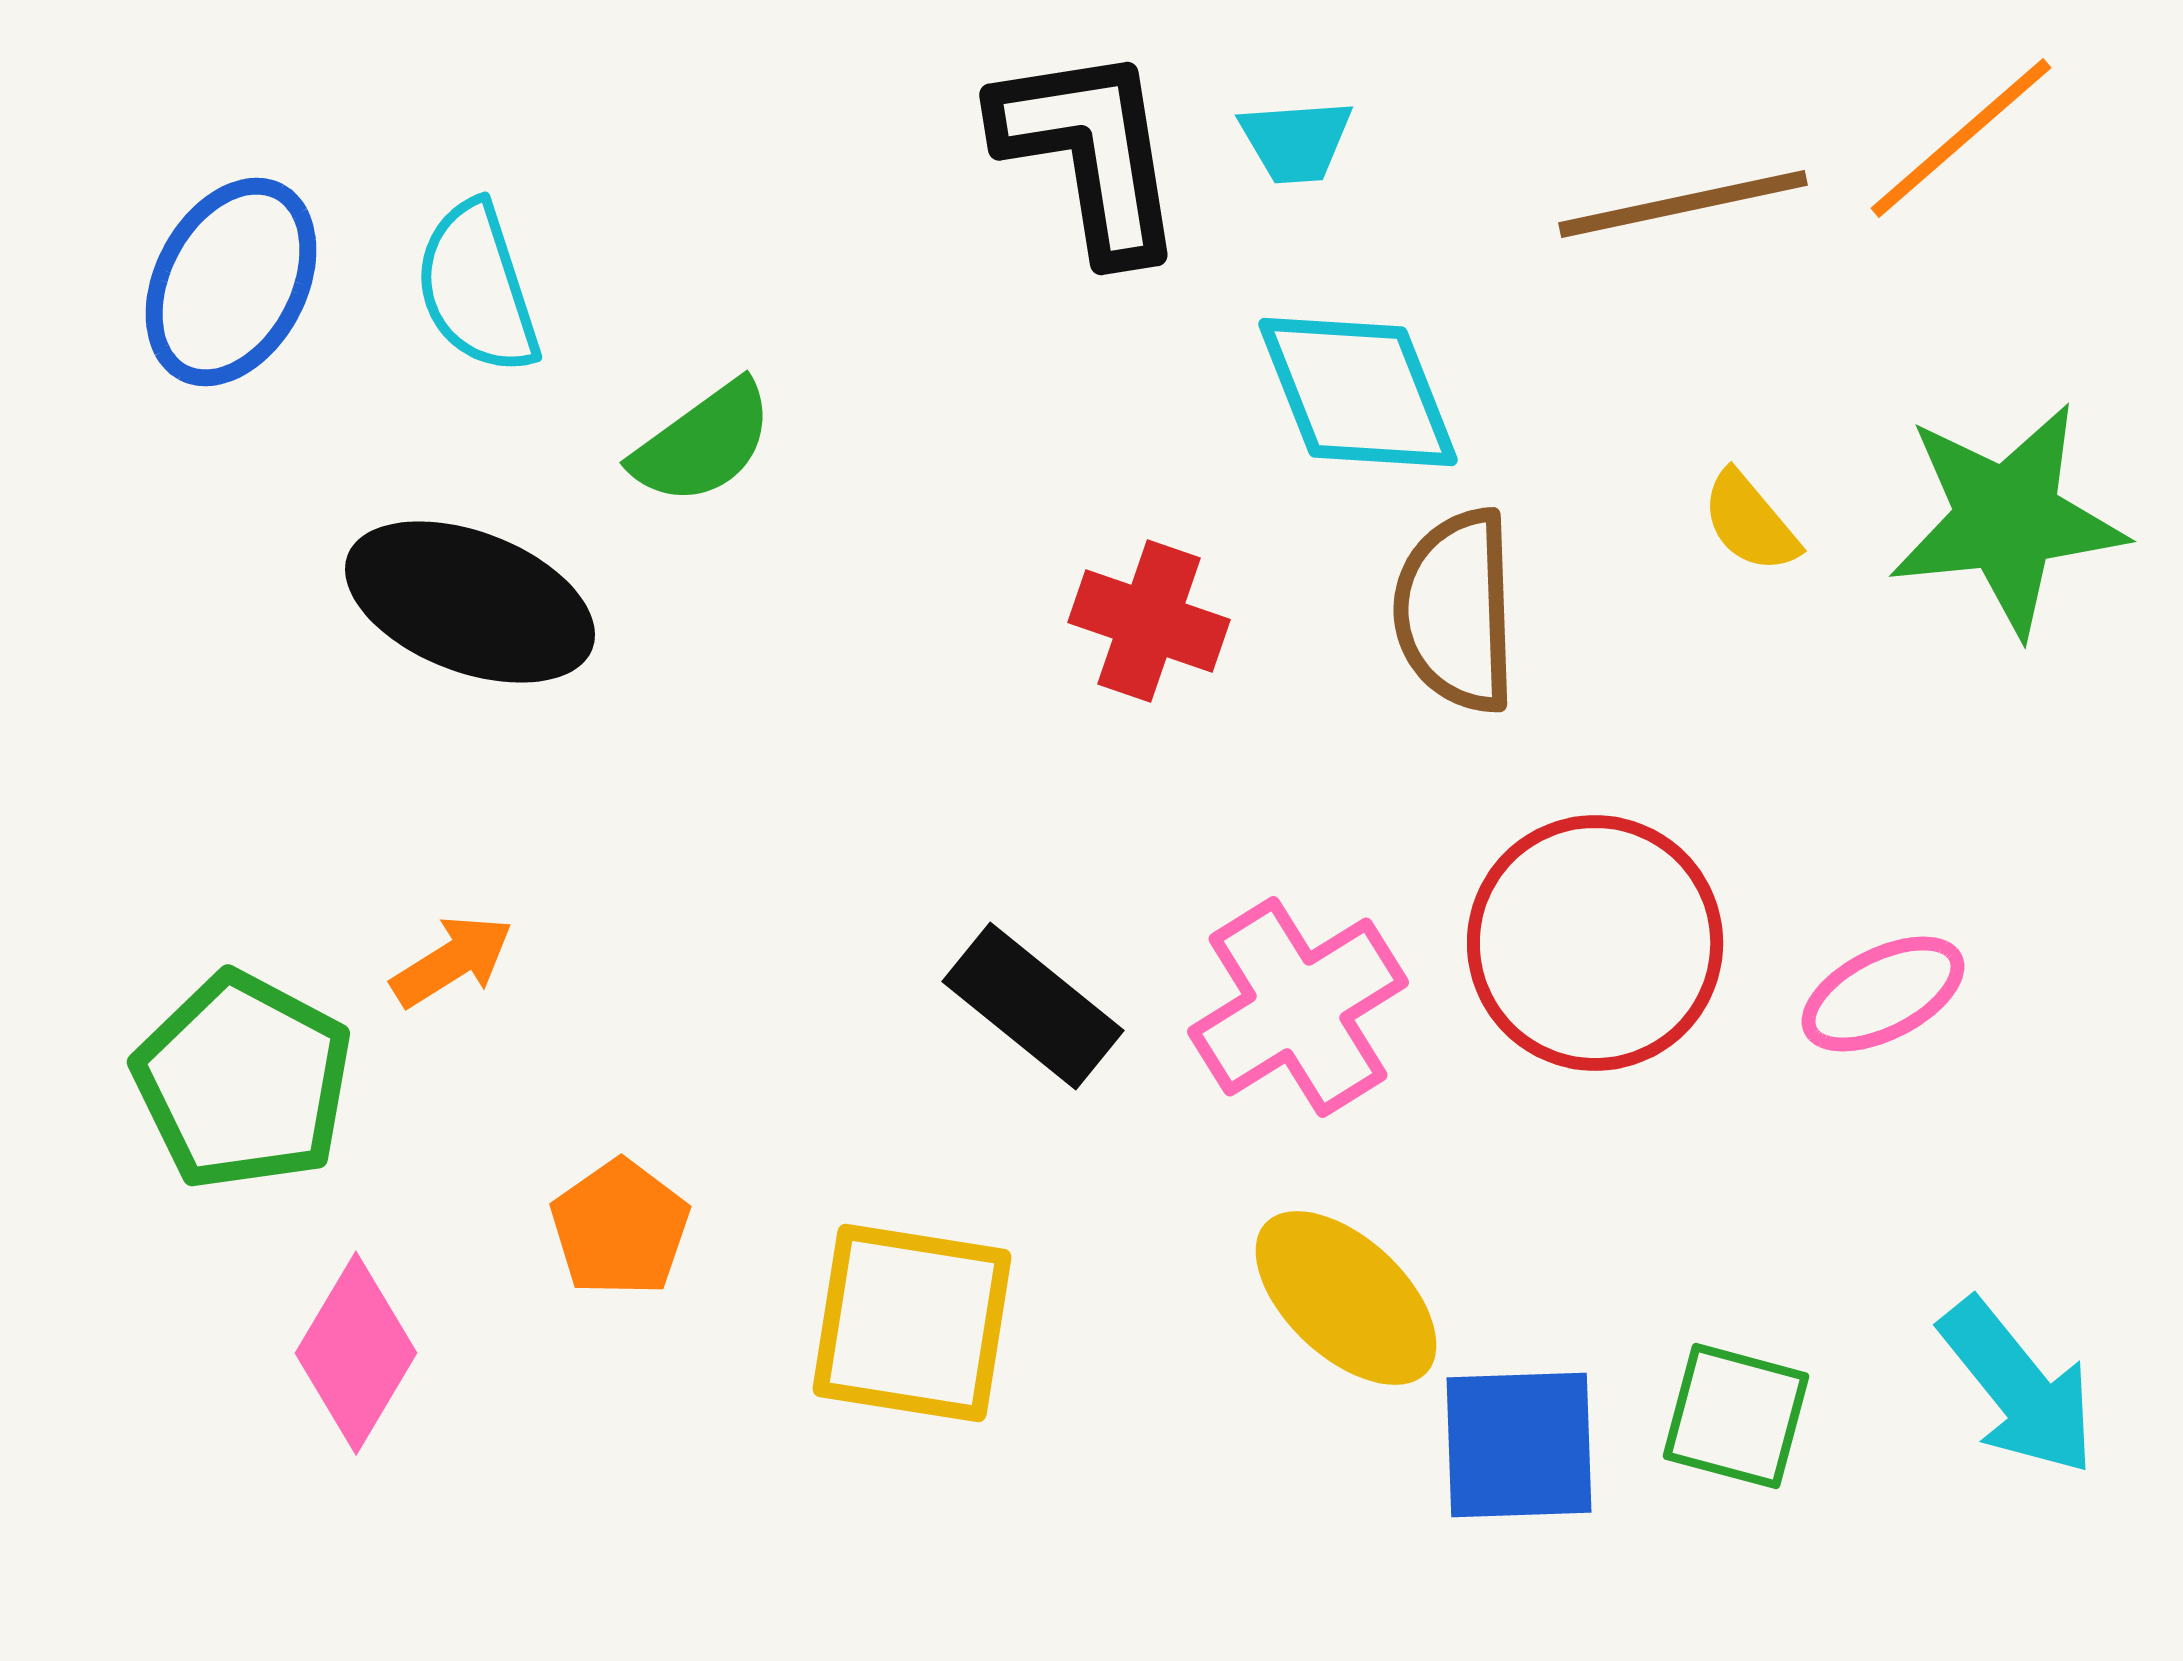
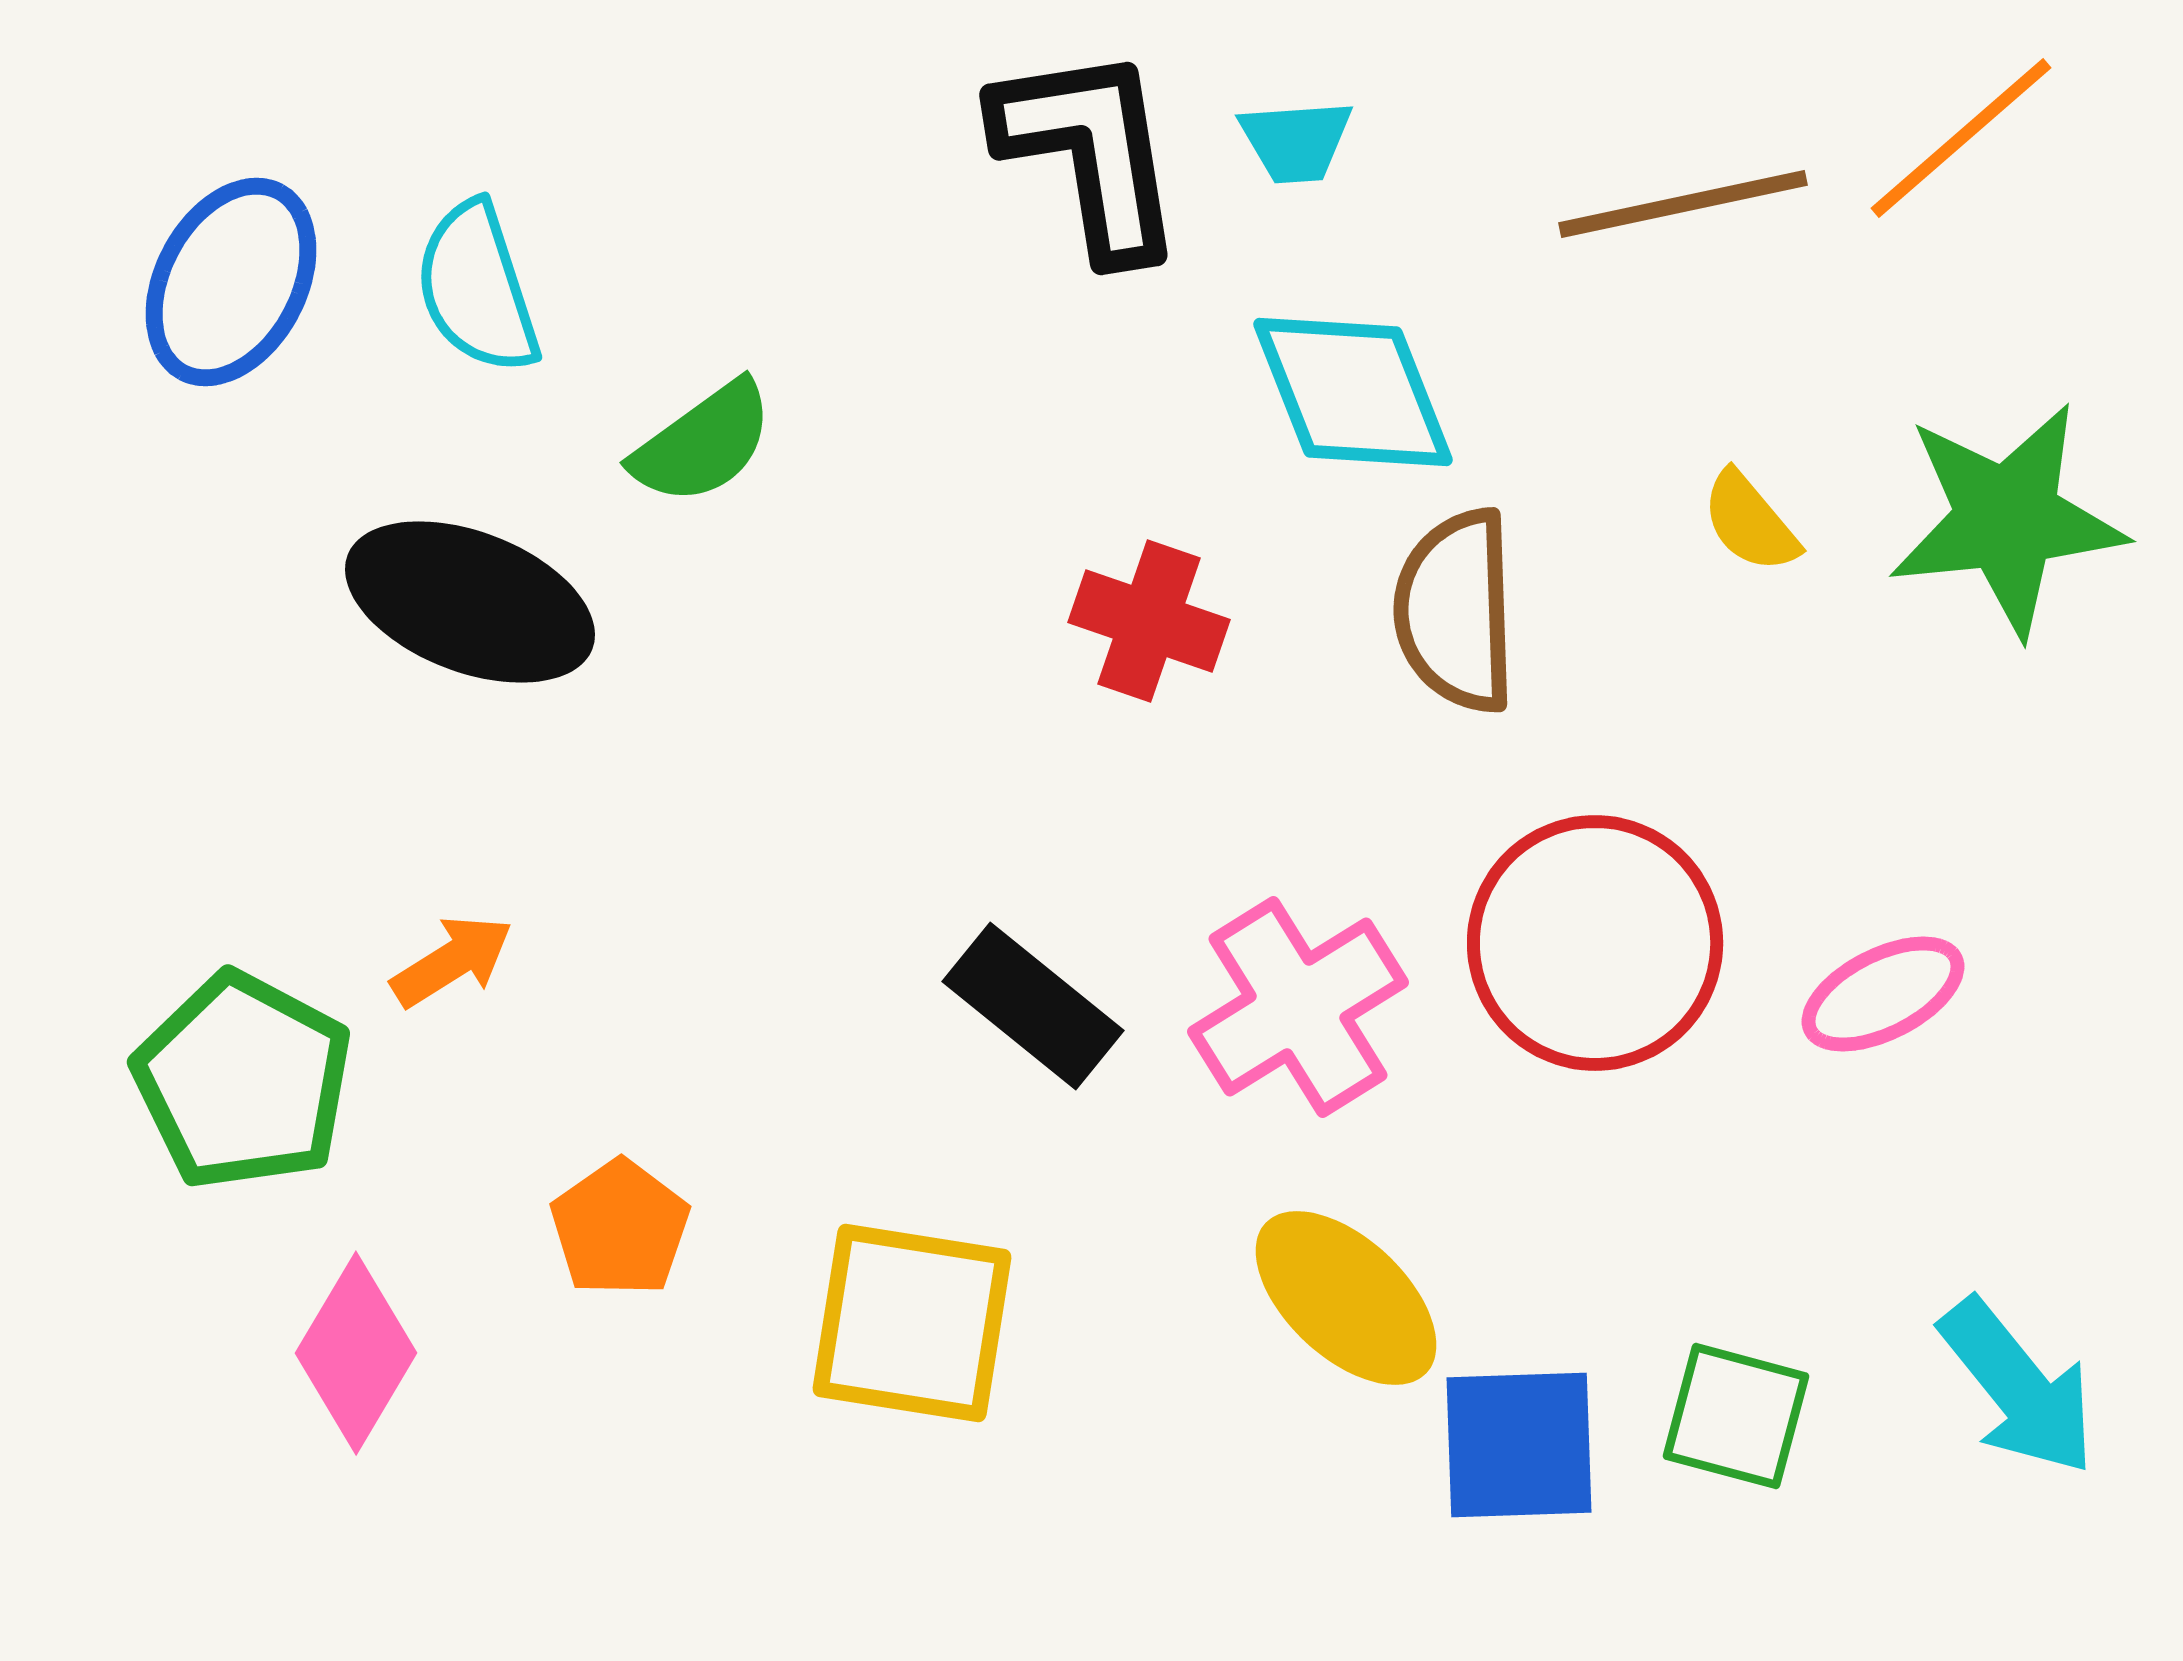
cyan diamond: moved 5 px left
